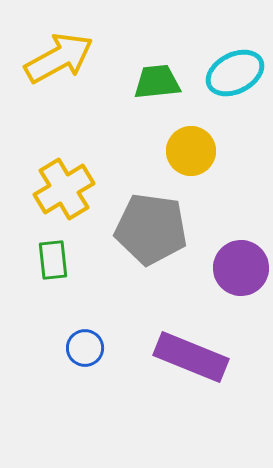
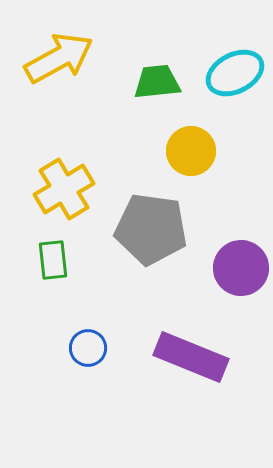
blue circle: moved 3 px right
